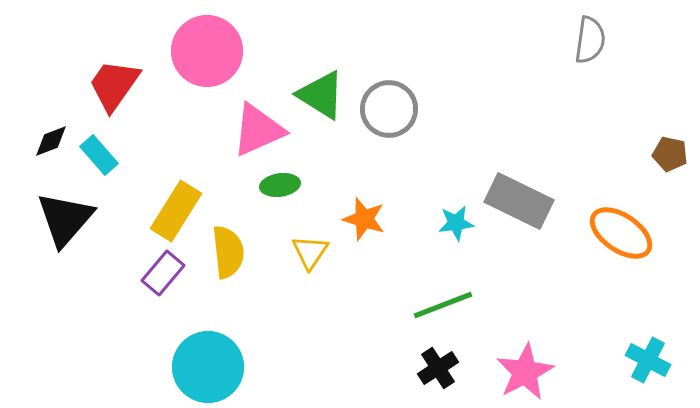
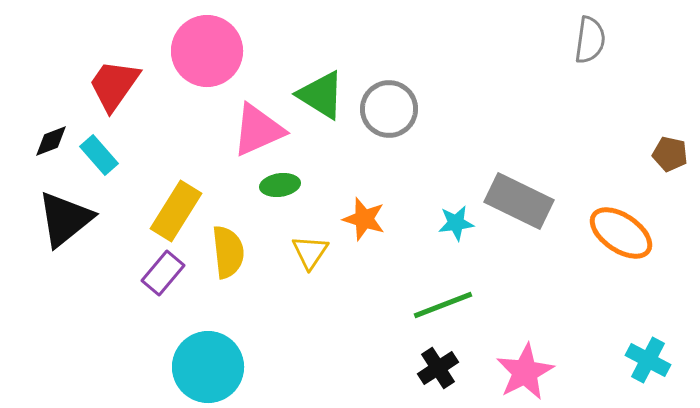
black triangle: rotated 10 degrees clockwise
